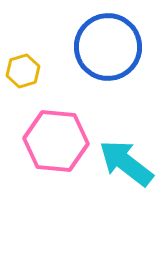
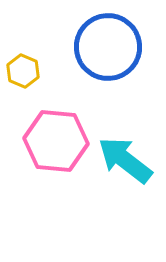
yellow hexagon: rotated 20 degrees counterclockwise
cyan arrow: moved 1 px left, 3 px up
